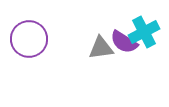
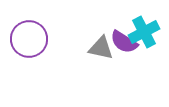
gray triangle: rotated 20 degrees clockwise
